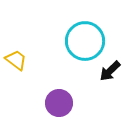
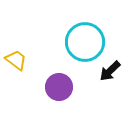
cyan circle: moved 1 px down
purple circle: moved 16 px up
